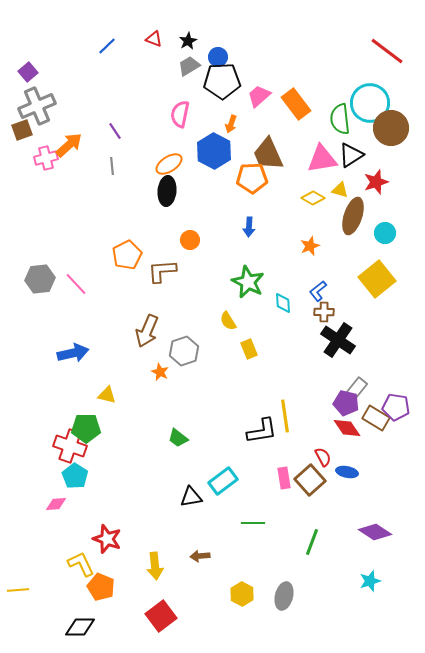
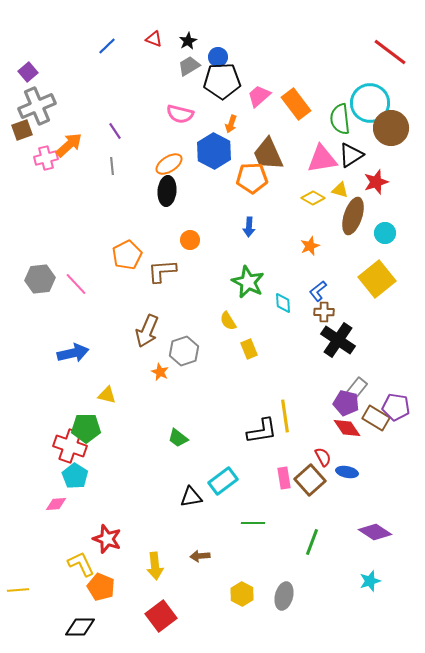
red line at (387, 51): moved 3 px right, 1 px down
pink semicircle at (180, 114): rotated 88 degrees counterclockwise
